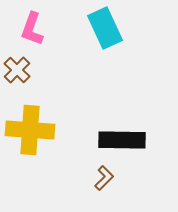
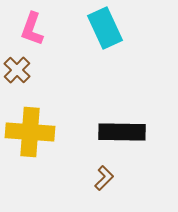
yellow cross: moved 2 px down
black rectangle: moved 8 px up
